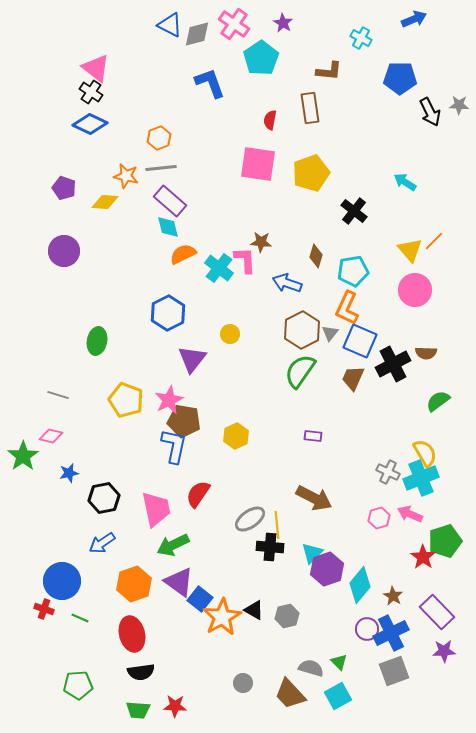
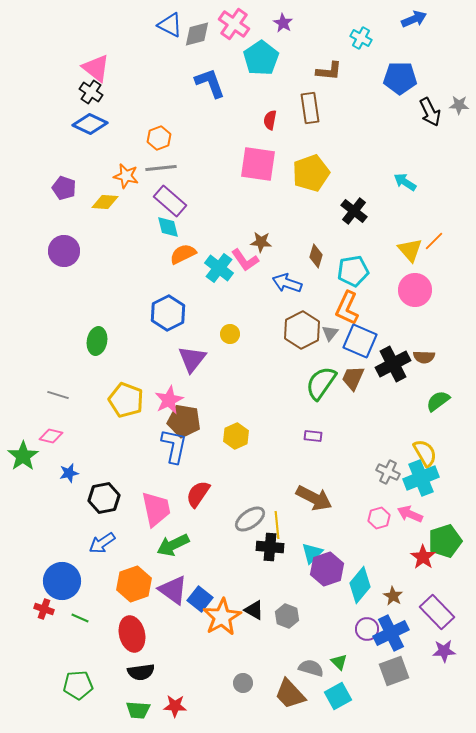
pink L-shape at (245, 260): rotated 148 degrees clockwise
brown semicircle at (426, 353): moved 2 px left, 4 px down
green semicircle at (300, 371): moved 21 px right, 12 px down
purple triangle at (179, 582): moved 6 px left, 8 px down
gray hexagon at (287, 616): rotated 25 degrees counterclockwise
